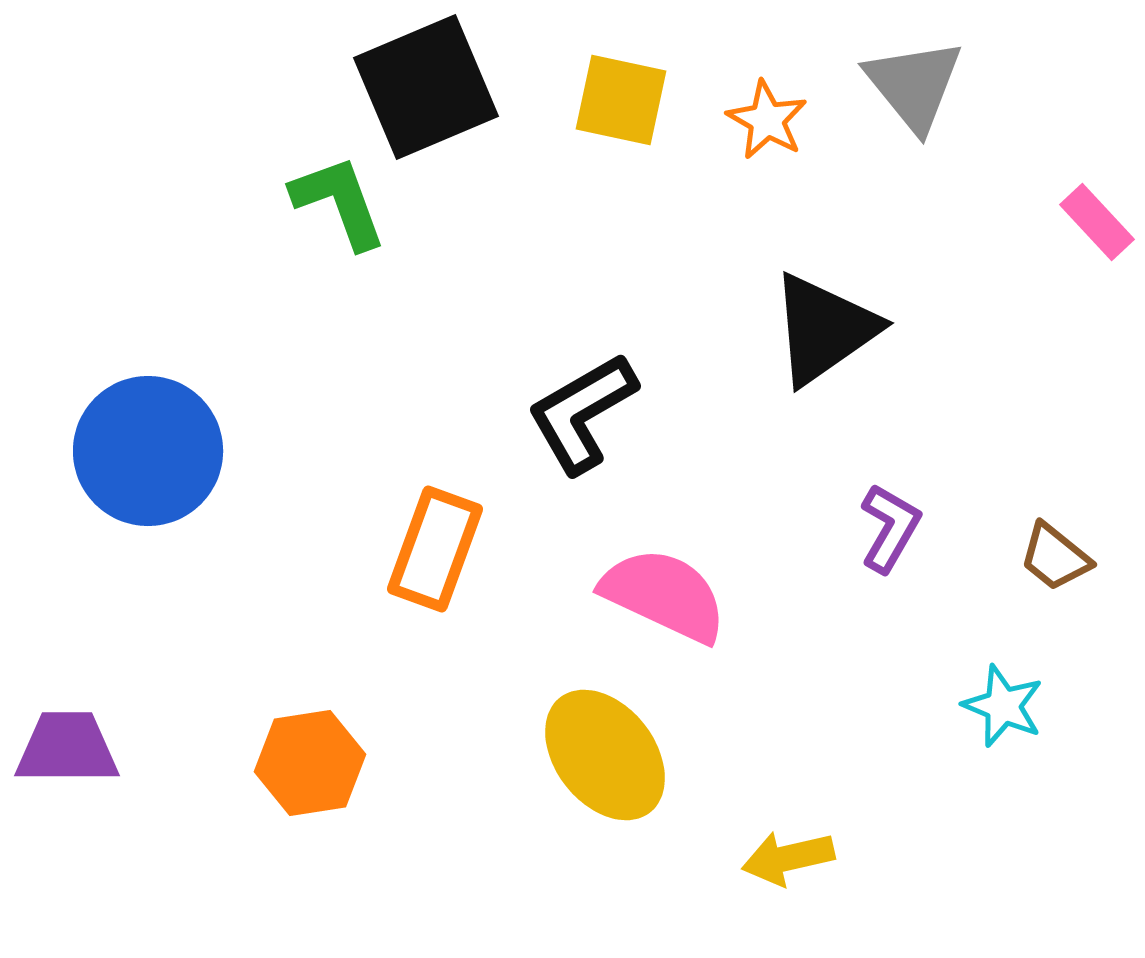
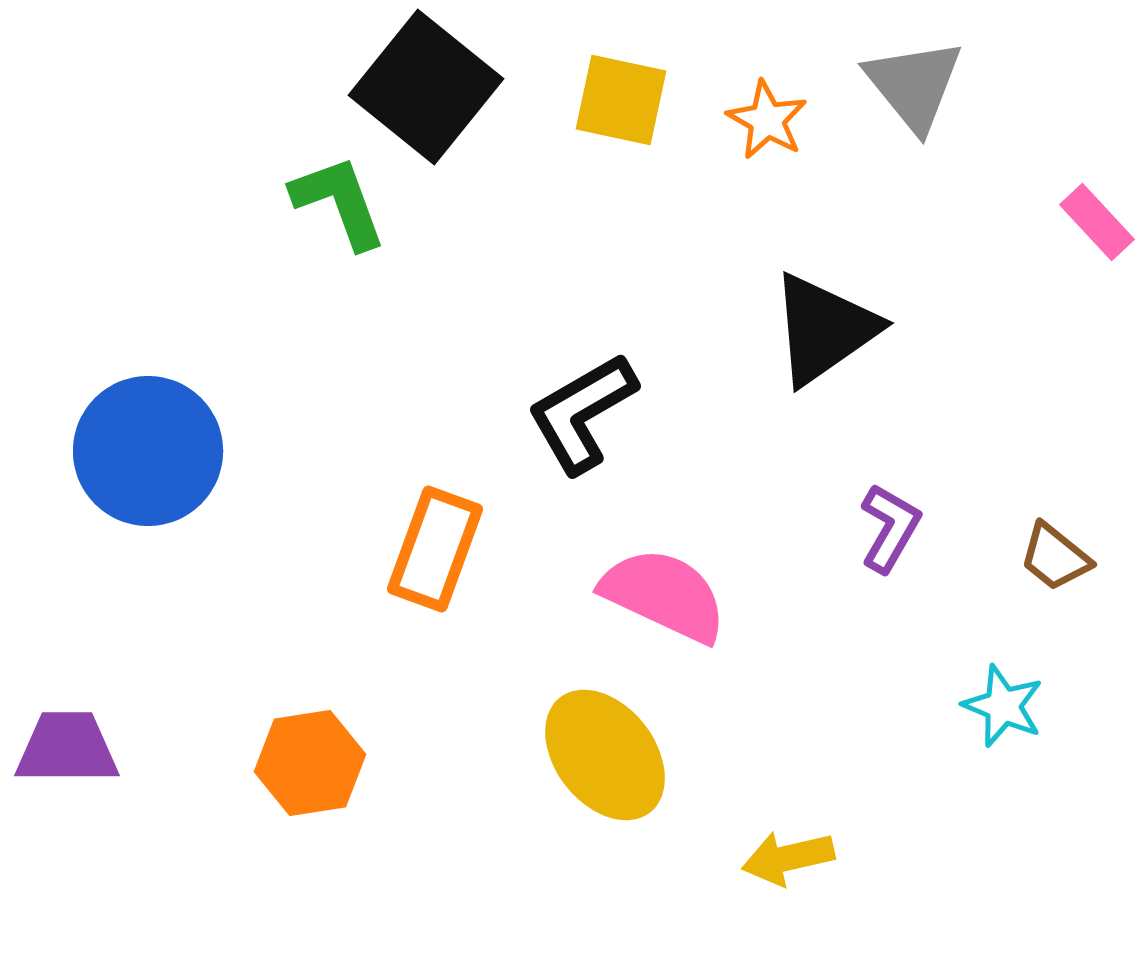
black square: rotated 28 degrees counterclockwise
